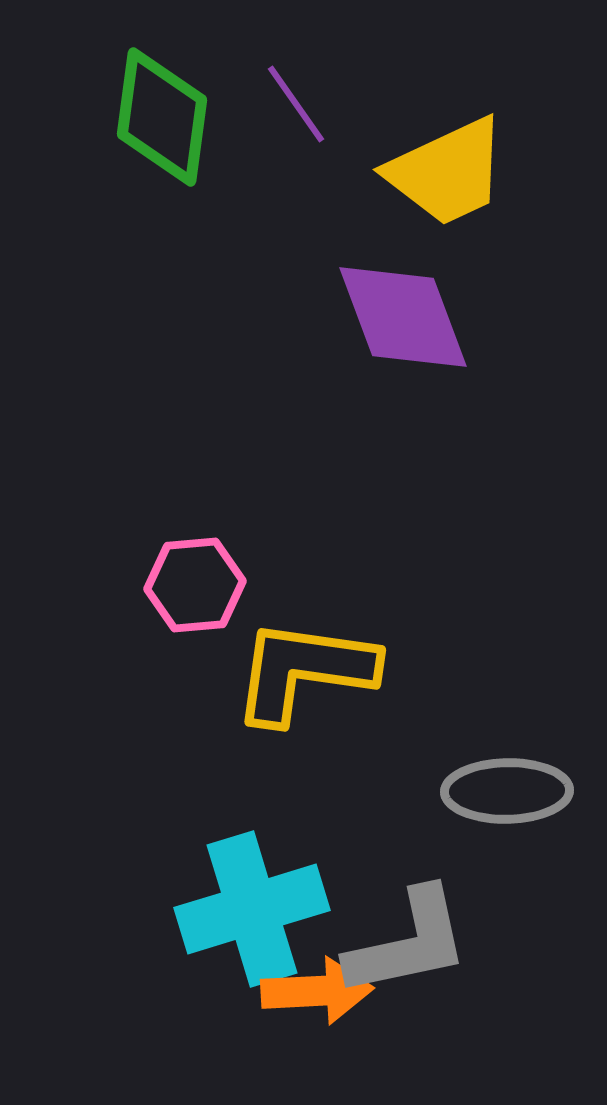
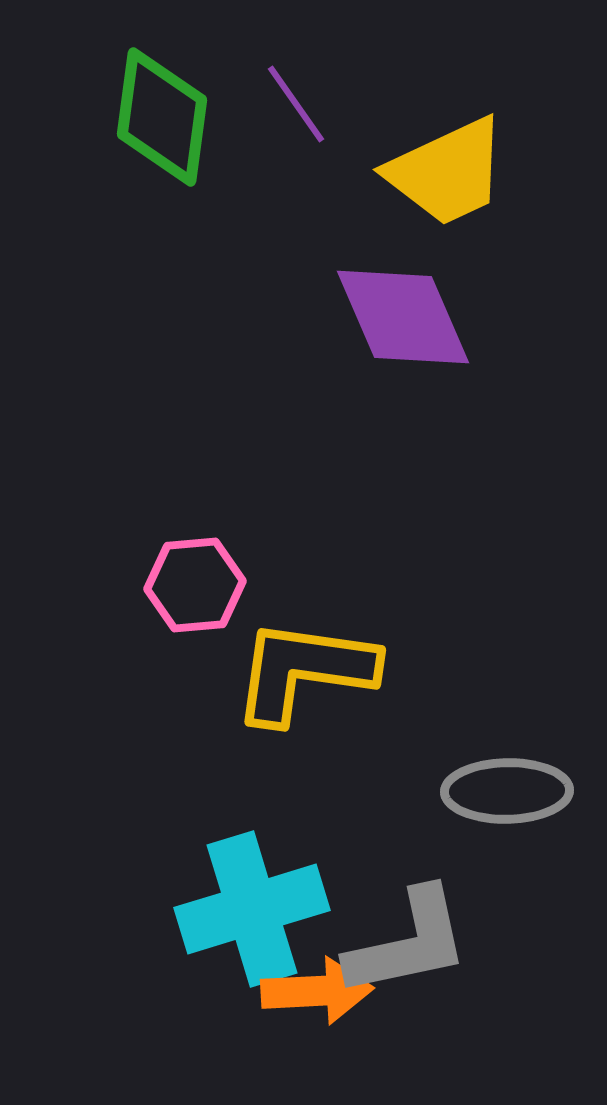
purple diamond: rotated 3 degrees counterclockwise
